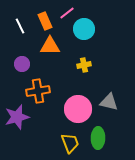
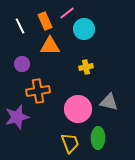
yellow cross: moved 2 px right, 2 px down
